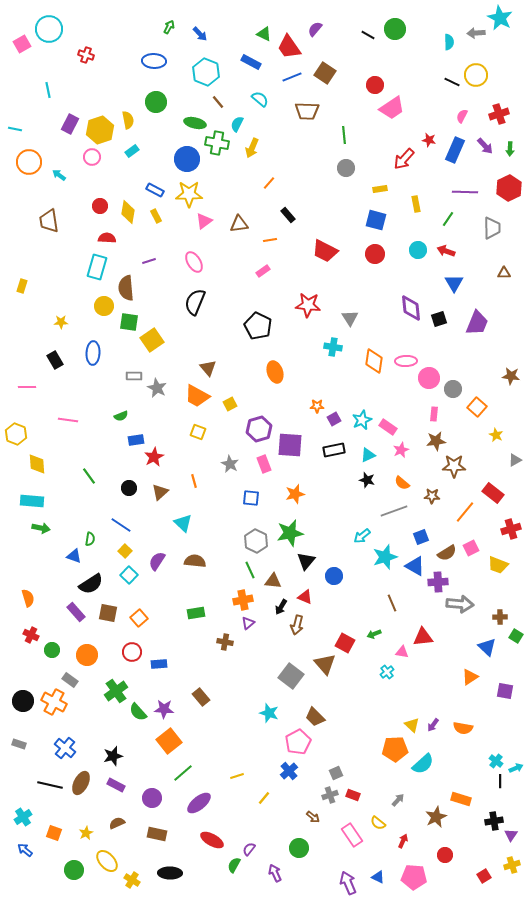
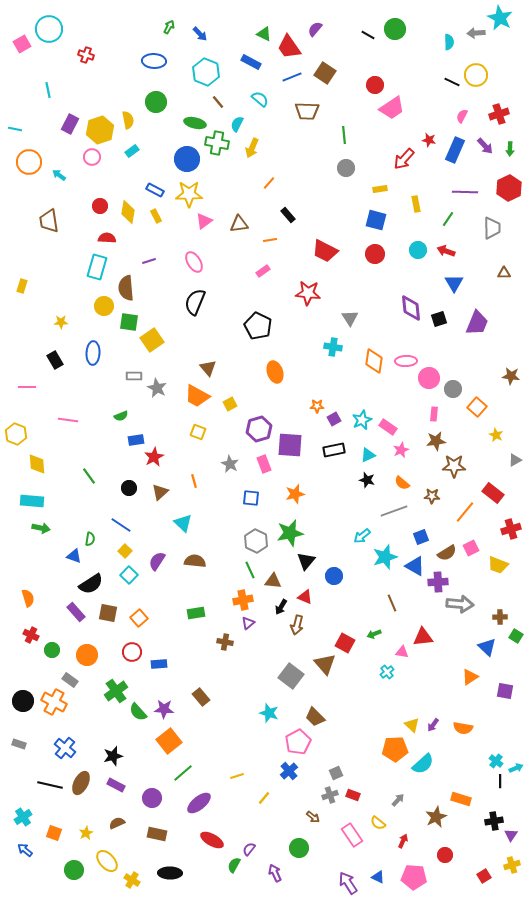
red star at (308, 305): moved 12 px up
purple arrow at (348, 883): rotated 10 degrees counterclockwise
